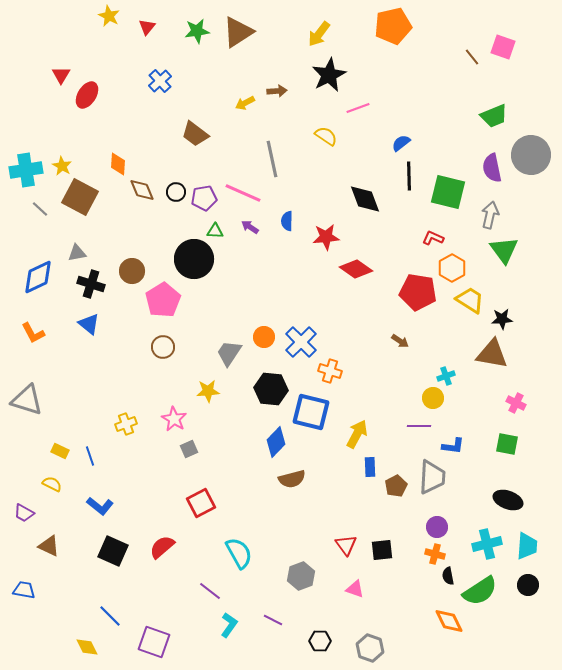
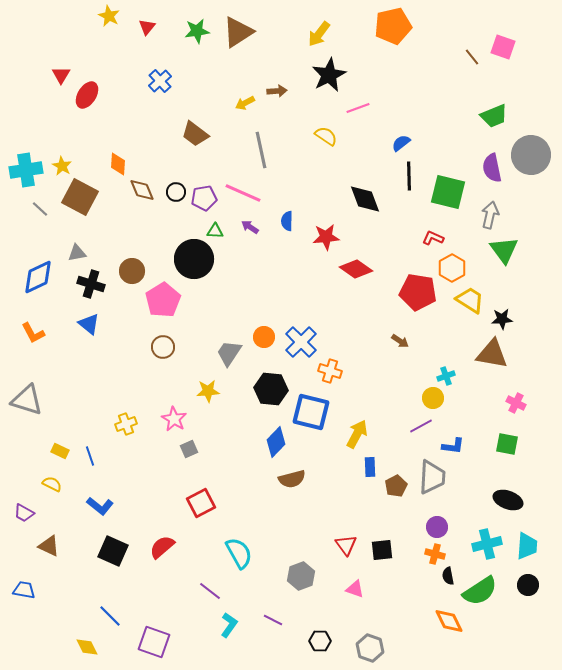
gray line at (272, 159): moved 11 px left, 9 px up
purple line at (419, 426): moved 2 px right; rotated 30 degrees counterclockwise
